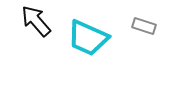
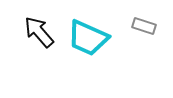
black arrow: moved 3 px right, 11 px down
